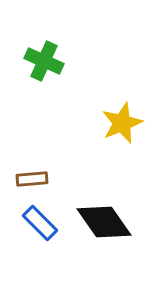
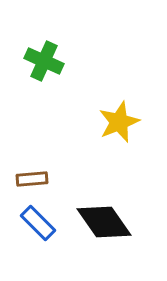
yellow star: moved 3 px left, 1 px up
blue rectangle: moved 2 px left
